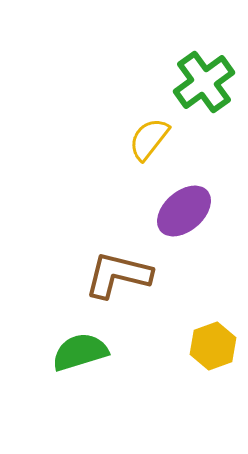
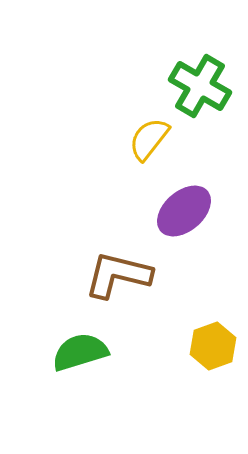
green cross: moved 4 px left, 4 px down; rotated 24 degrees counterclockwise
